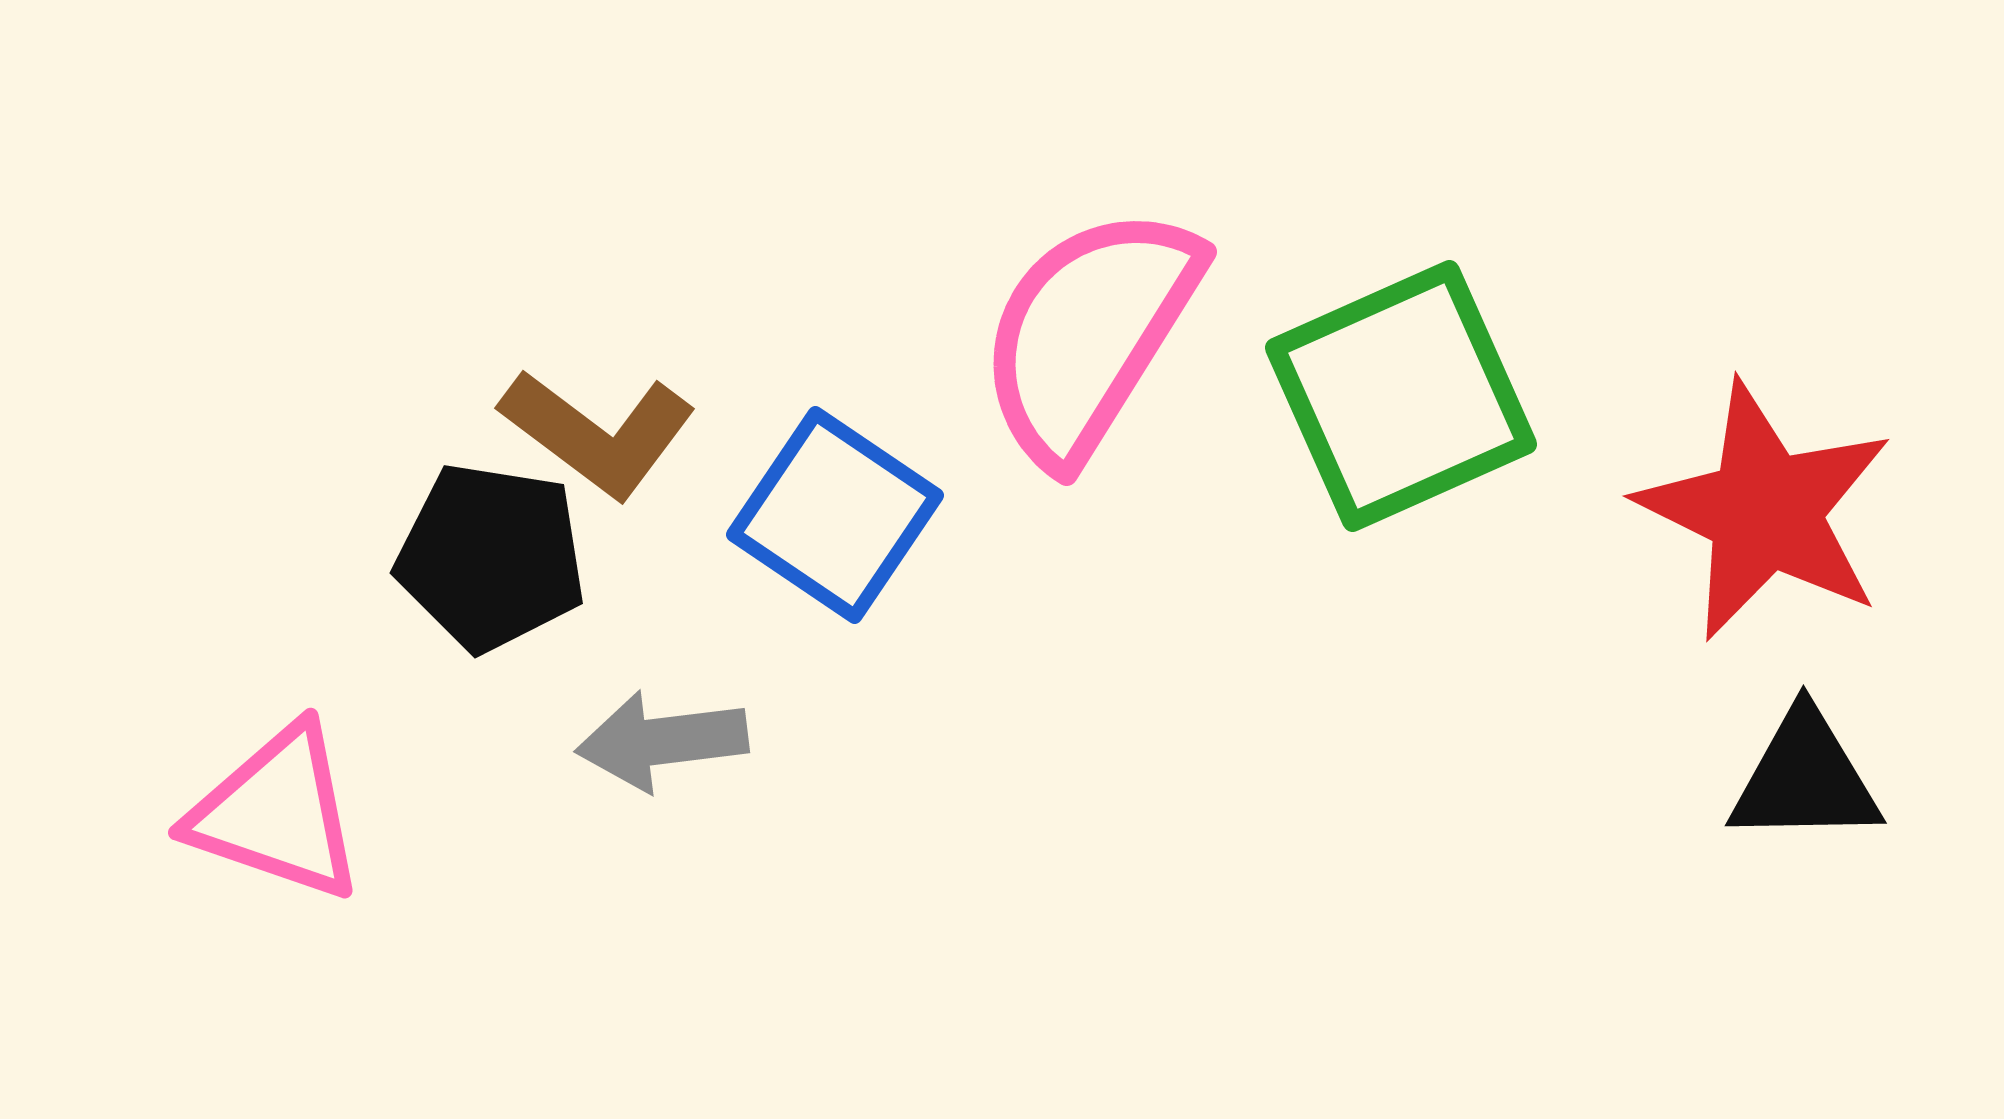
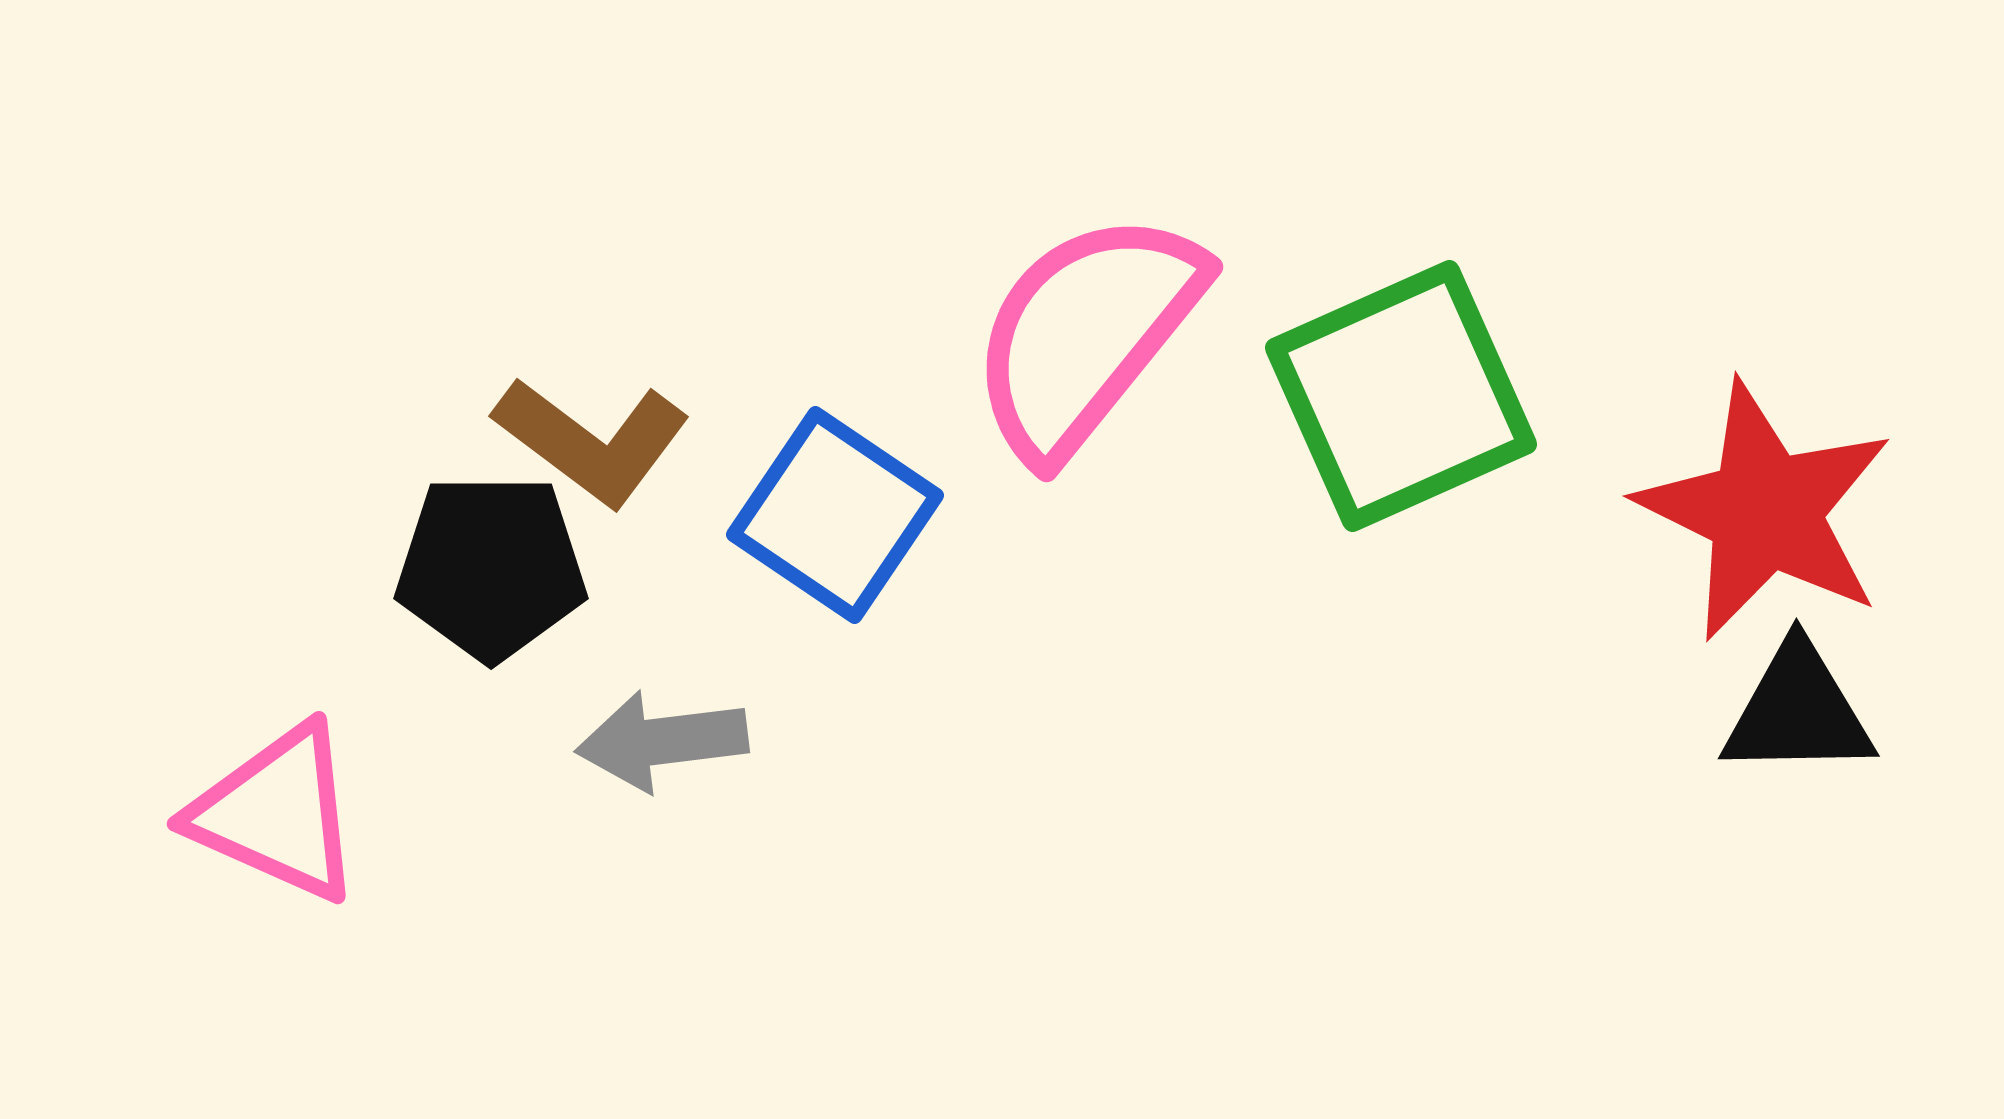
pink semicircle: moved 3 px left; rotated 7 degrees clockwise
brown L-shape: moved 6 px left, 8 px down
black pentagon: moved 10 px down; rotated 9 degrees counterclockwise
black triangle: moved 7 px left, 67 px up
pink triangle: rotated 5 degrees clockwise
